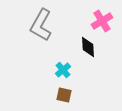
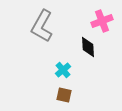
pink cross: rotated 10 degrees clockwise
gray L-shape: moved 1 px right, 1 px down
